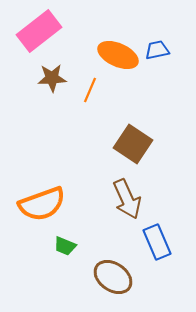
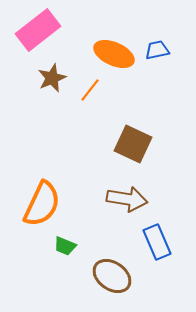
pink rectangle: moved 1 px left, 1 px up
orange ellipse: moved 4 px left, 1 px up
brown star: rotated 20 degrees counterclockwise
orange line: rotated 15 degrees clockwise
brown square: rotated 9 degrees counterclockwise
brown arrow: rotated 57 degrees counterclockwise
orange semicircle: rotated 45 degrees counterclockwise
brown ellipse: moved 1 px left, 1 px up
